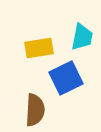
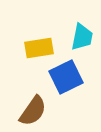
blue square: moved 1 px up
brown semicircle: moved 2 px left, 1 px down; rotated 32 degrees clockwise
